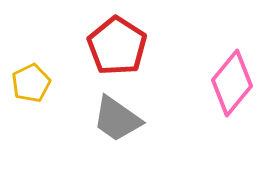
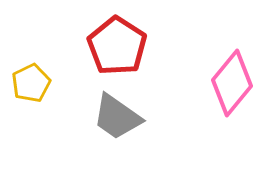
gray trapezoid: moved 2 px up
